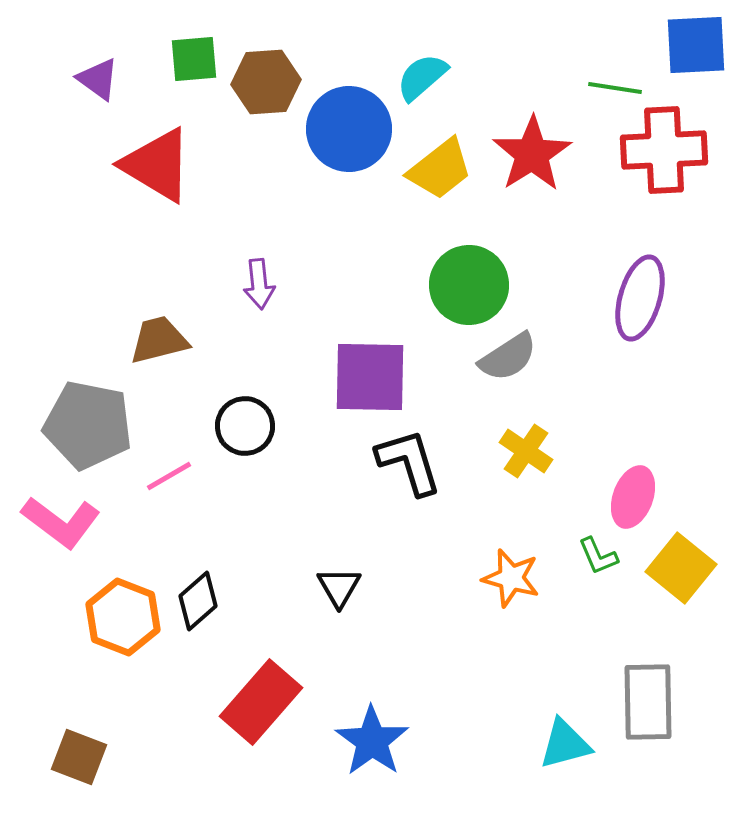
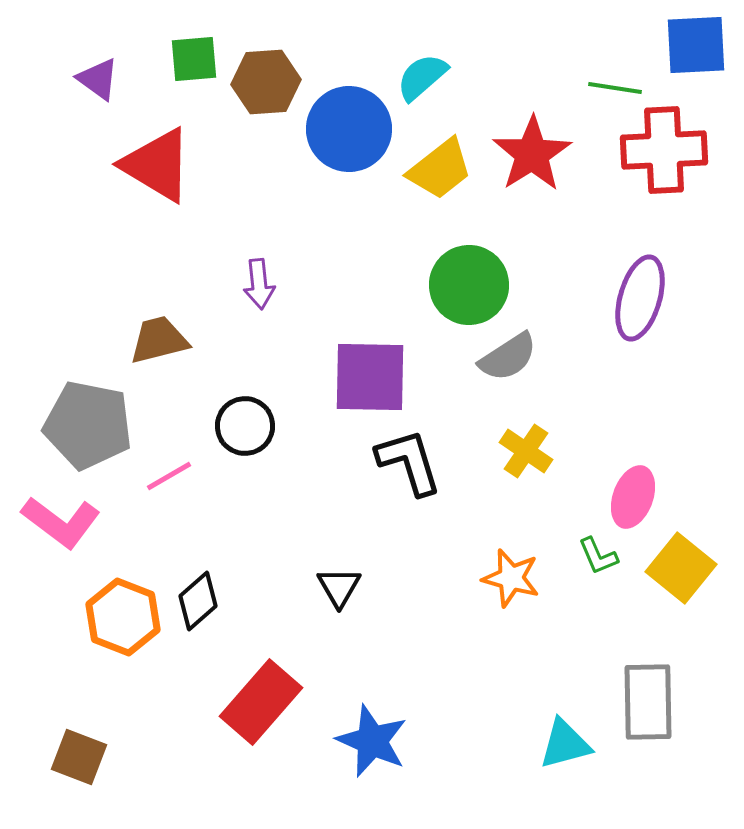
blue star: rotated 12 degrees counterclockwise
